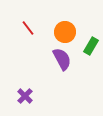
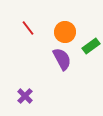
green rectangle: rotated 24 degrees clockwise
